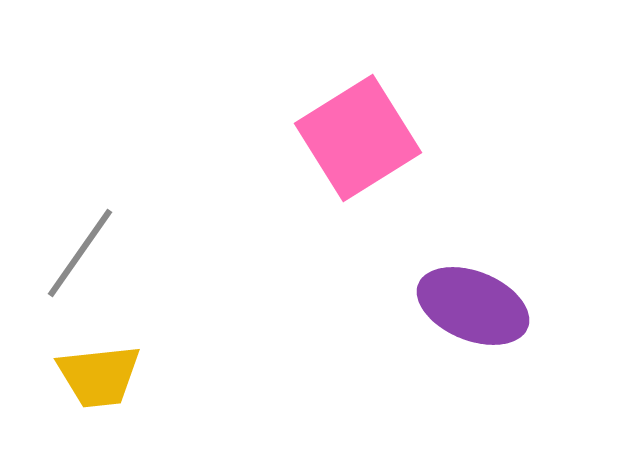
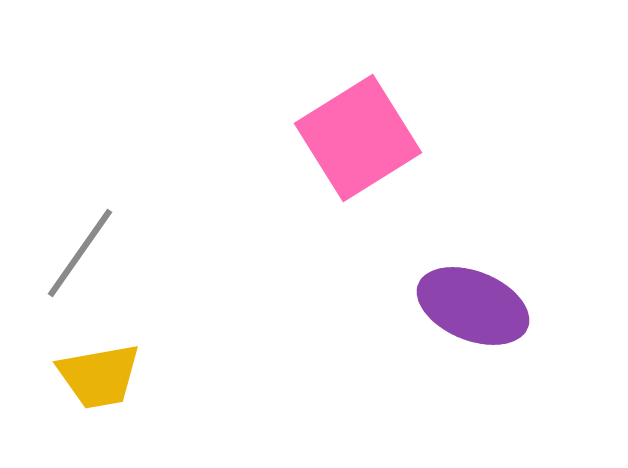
yellow trapezoid: rotated 4 degrees counterclockwise
